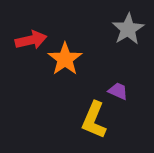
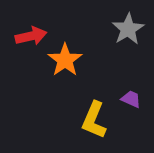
red arrow: moved 4 px up
orange star: moved 1 px down
purple trapezoid: moved 13 px right, 8 px down
